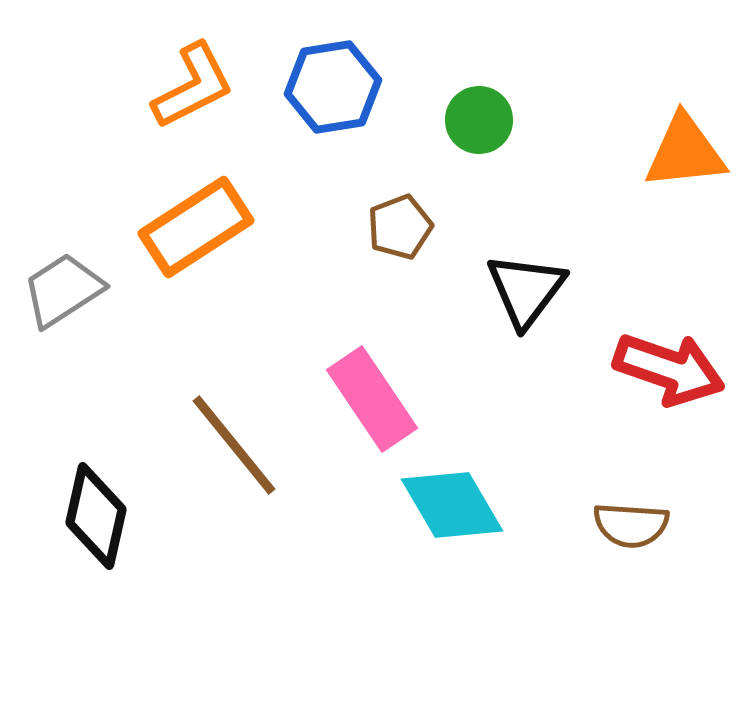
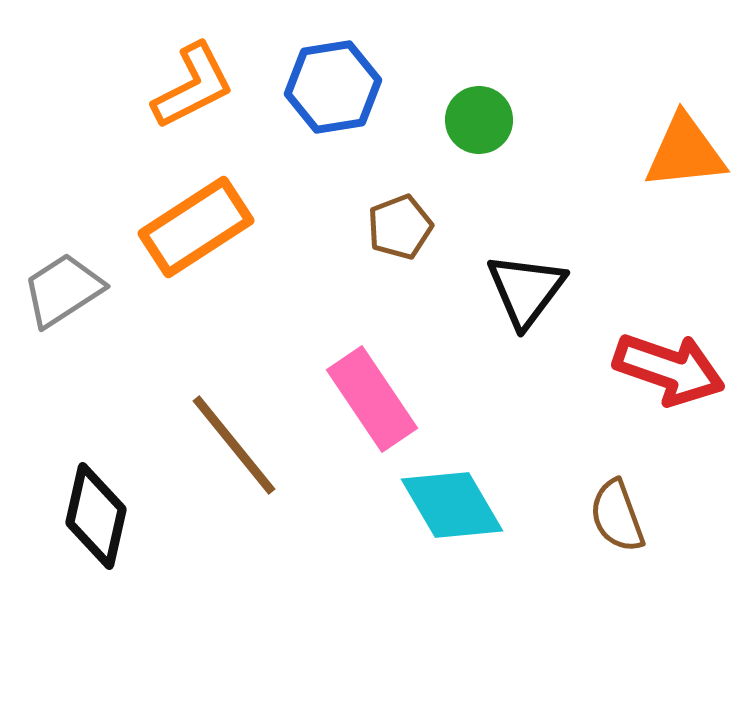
brown semicircle: moved 14 px left, 9 px up; rotated 66 degrees clockwise
